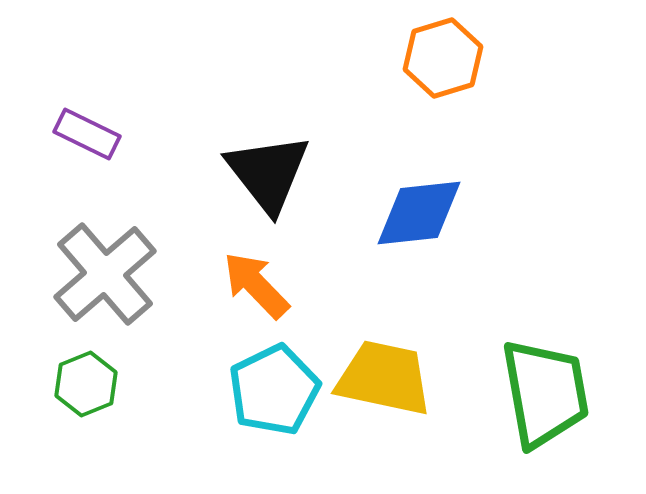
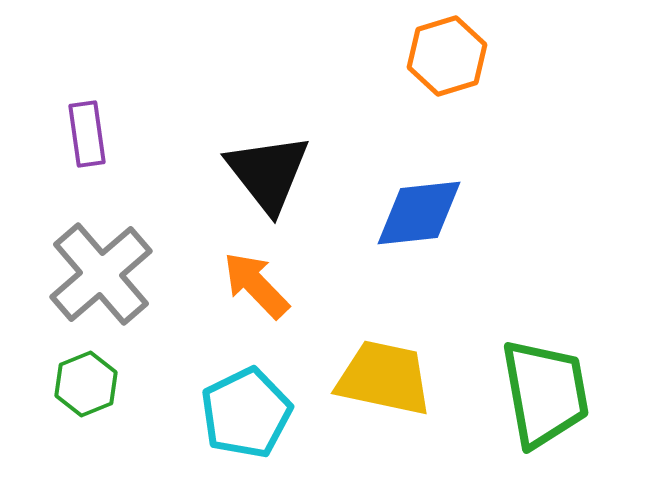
orange hexagon: moved 4 px right, 2 px up
purple rectangle: rotated 56 degrees clockwise
gray cross: moved 4 px left
cyan pentagon: moved 28 px left, 23 px down
